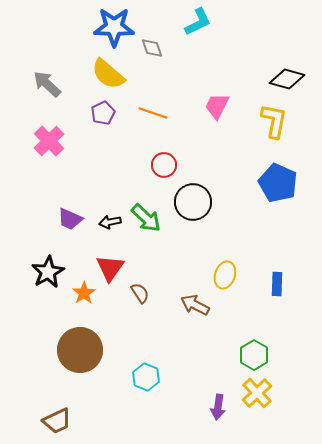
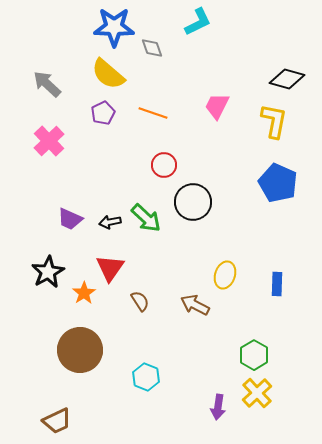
brown semicircle: moved 8 px down
